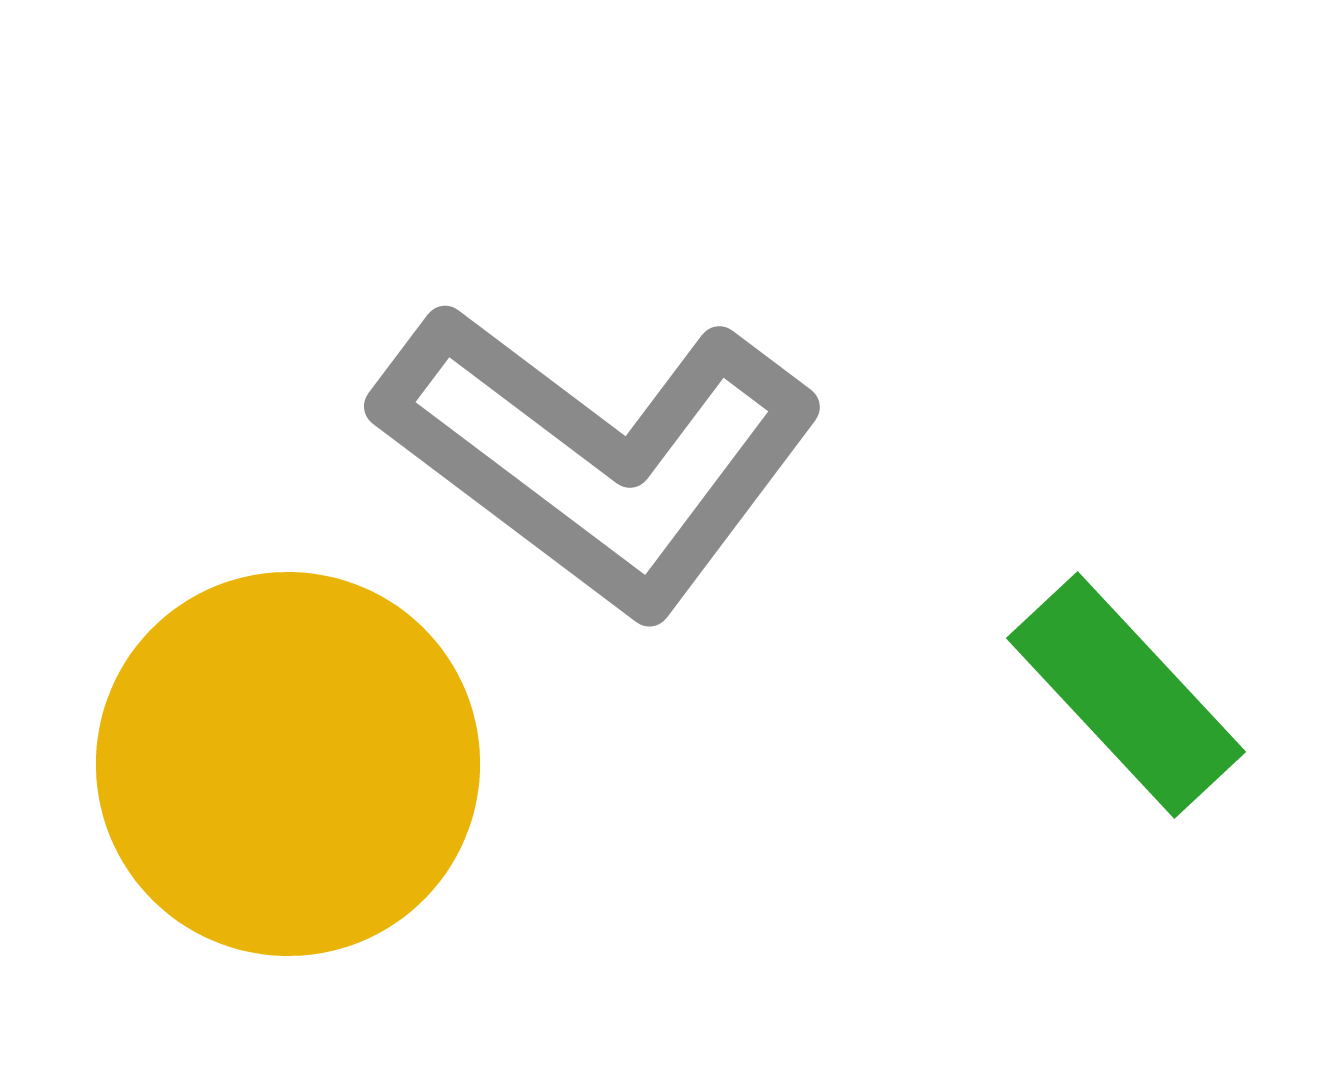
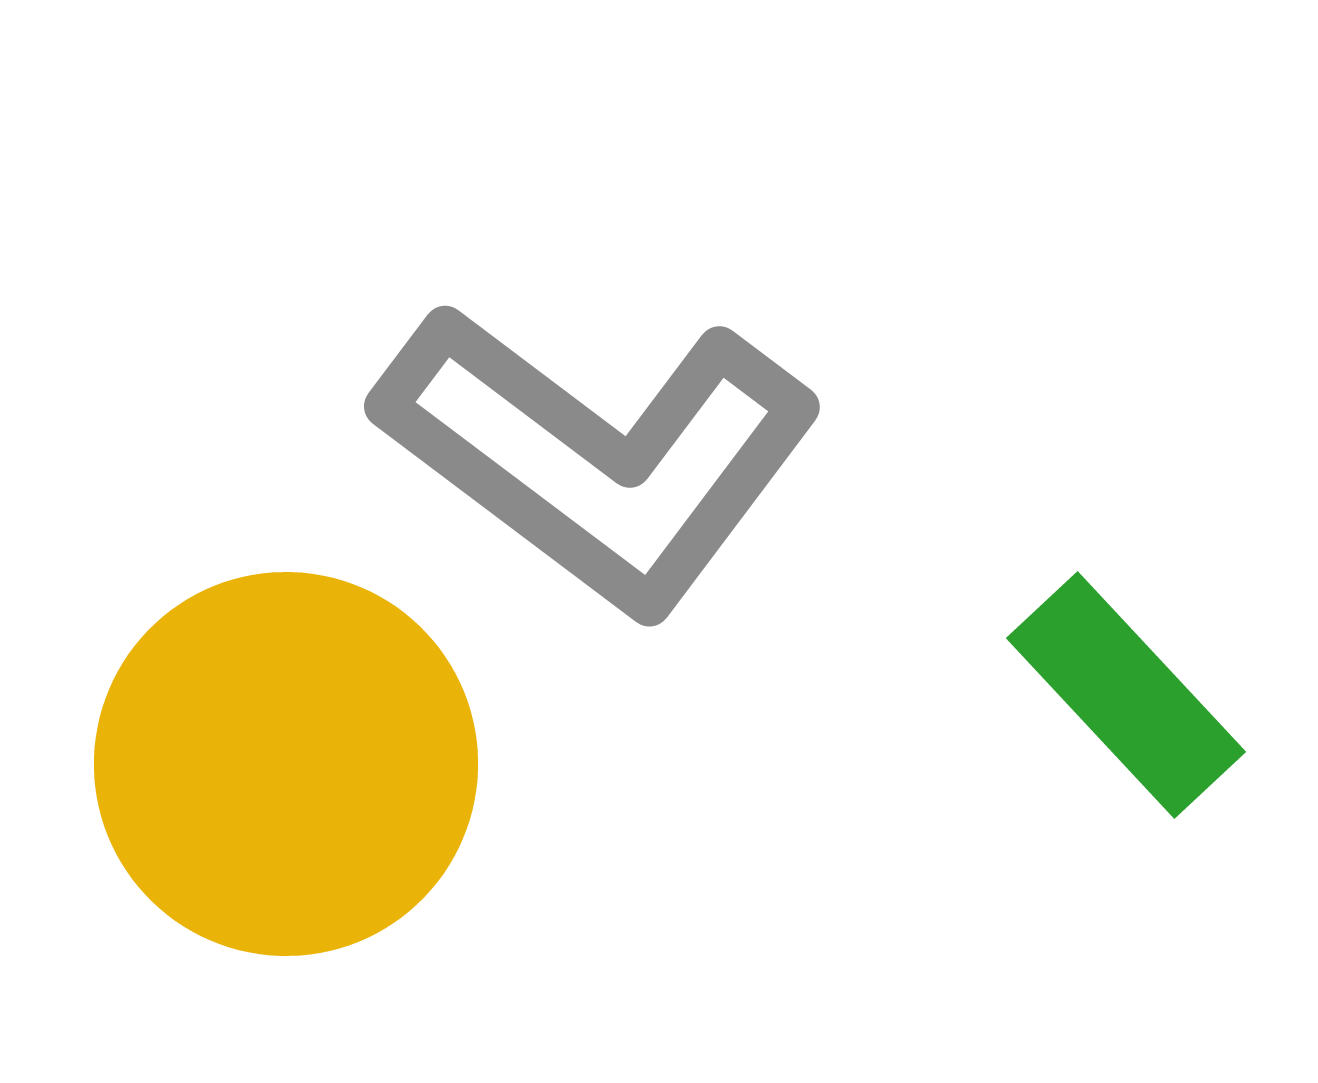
yellow circle: moved 2 px left
